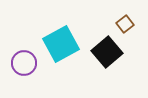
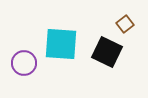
cyan square: rotated 33 degrees clockwise
black square: rotated 24 degrees counterclockwise
